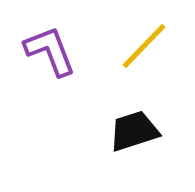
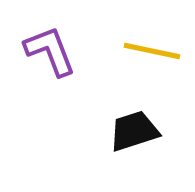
yellow line: moved 8 px right, 5 px down; rotated 58 degrees clockwise
